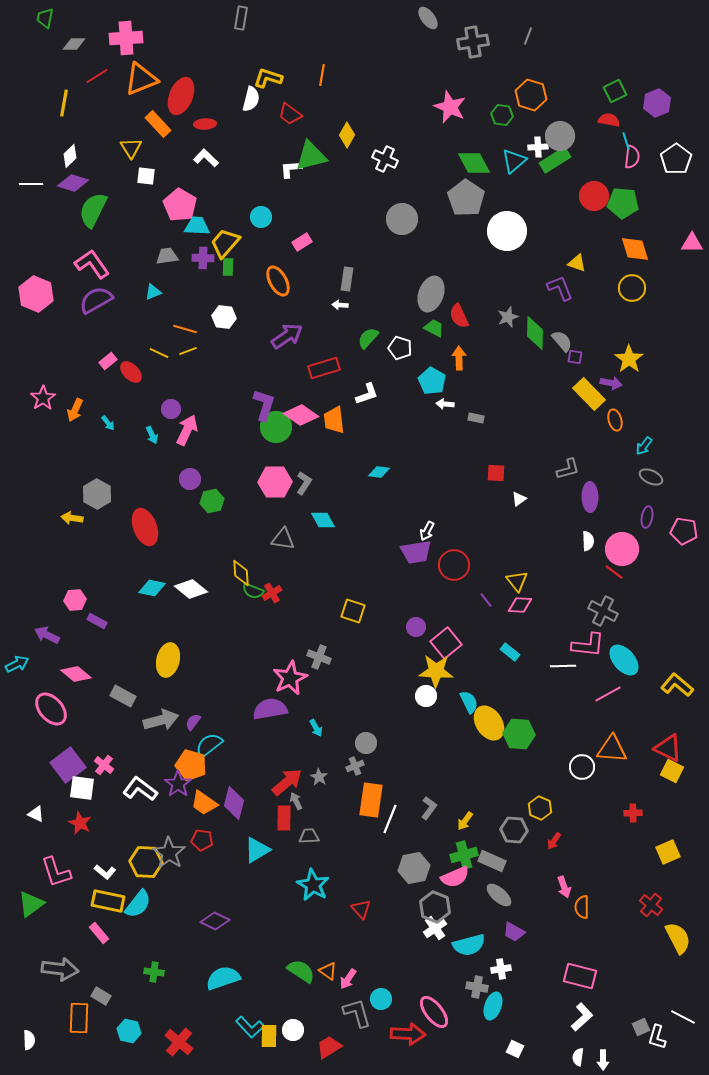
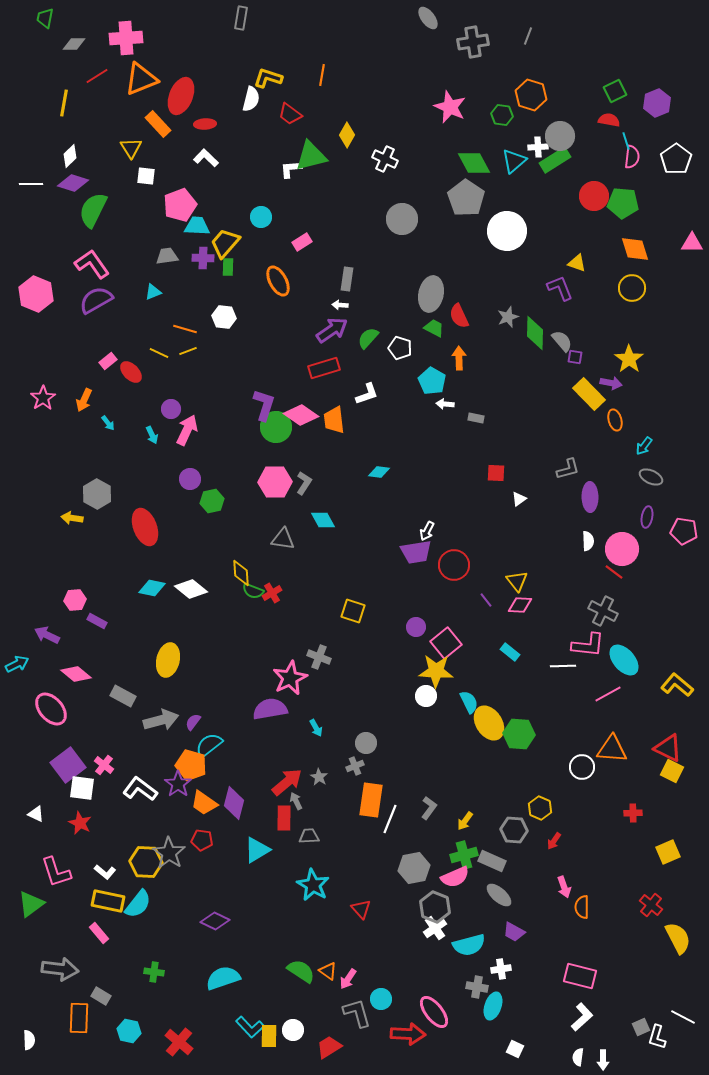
pink pentagon at (180, 205): rotated 20 degrees clockwise
gray ellipse at (431, 294): rotated 8 degrees counterclockwise
purple arrow at (287, 336): moved 45 px right, 6 px up
orange arrow at (75, 410): moved 9 px right, 10 px up
